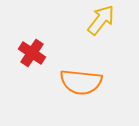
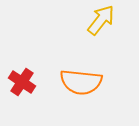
red cross: moved 10 px left, 29 px down
